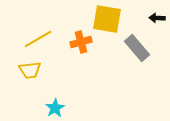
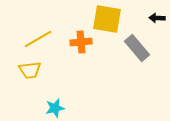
orange cross: rotated 10 degrees clockwise
cyan star: rotated 18 degrees clockwise
